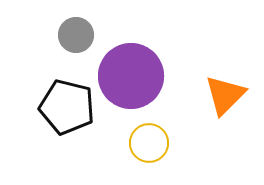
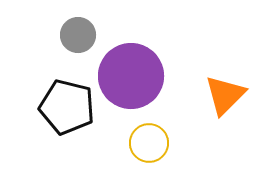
gray circle: moved 2 px right
